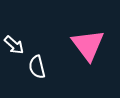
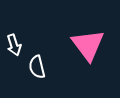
white arrow: rotated 30 degrees clockwise
